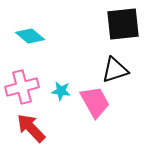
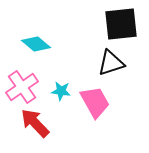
black square: moved 2 px left
cyan diamond: moved 6 px right, 8 px down
black triangle: moved 4 px left, 7 px up
pink cross: rotated 20 degrees counterclockwise
red arrow: moved 4 px right, 5 px up
